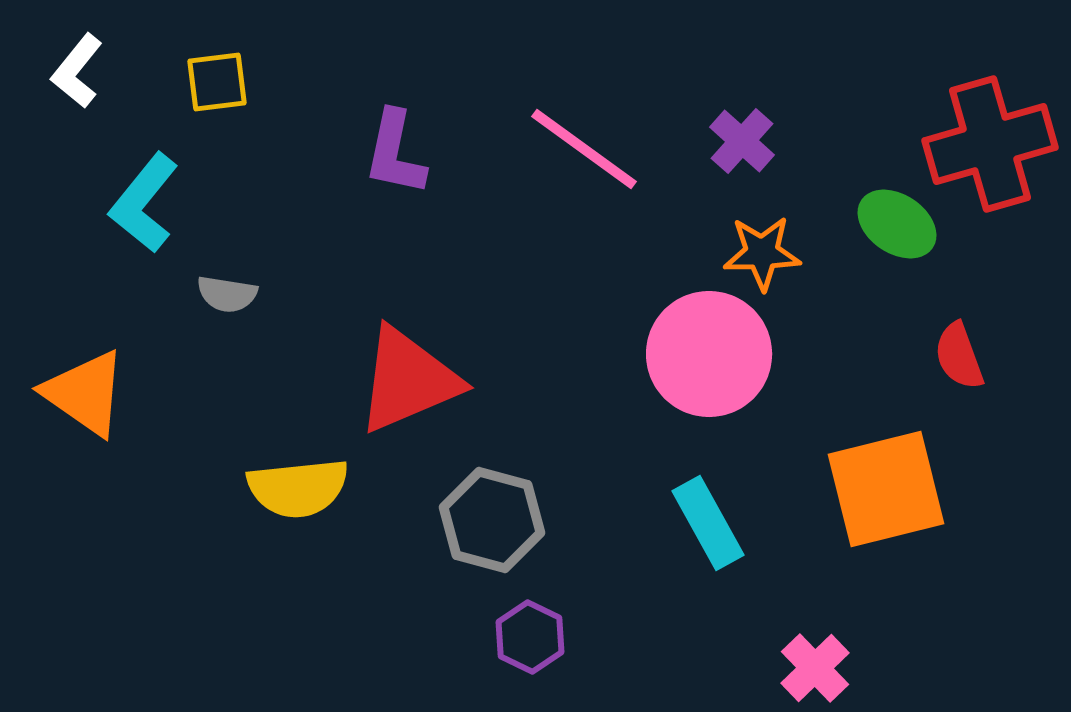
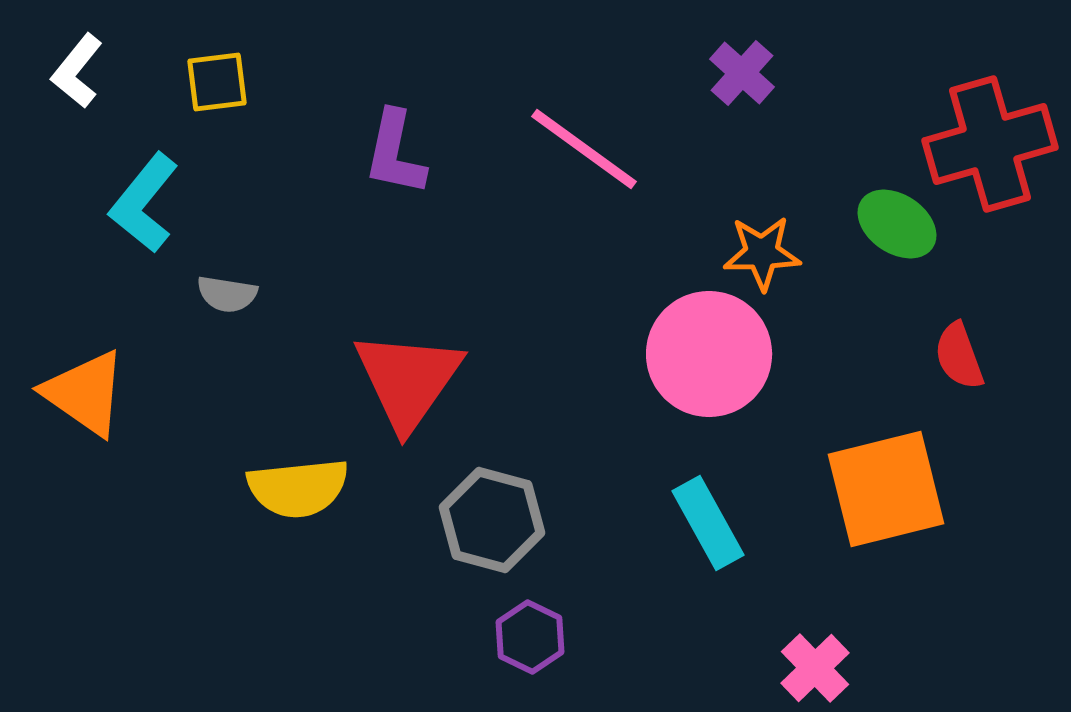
purple cross: moved 68 px up
red triangle: rotated 32 degrees counterclockwise
